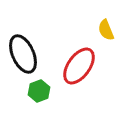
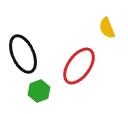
yellow semicircle: moved 1 px right, 2 px up
